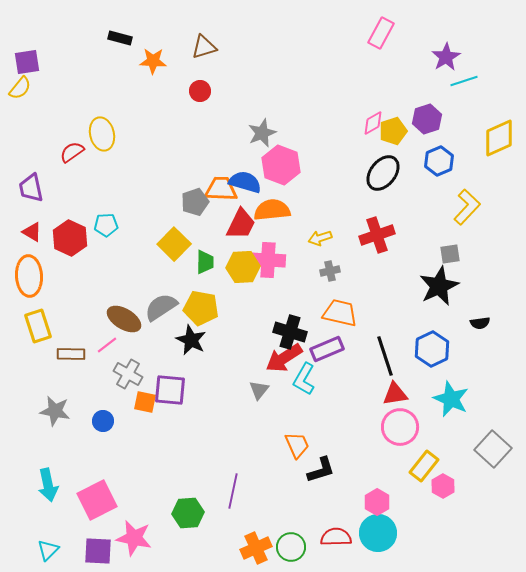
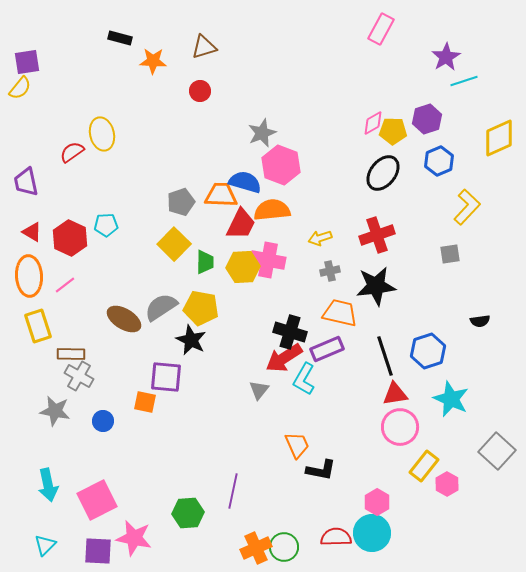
pink rectangle at (381, 33): moved 4 px up
yellow pentagon at (393, 131): rotated 20 degrees clockwise
purple trapezoid at (31, 188): moved 5 px left, 6 px up
orange trapezoid at (221, 189): moved 6 px down
gray pentagon at (195, 202): moved 14 px left
pink cross at (268, 260): rotated 8 degrees clockwise
black star at (439, 286): moved 63 px left; rotated 18 degrees clockwise
black semicircle at (480, 323): moved 2 px up
pink line at (107, 345): moved 42 px left, 60 px up
blue hexagon at (432, 349): moved 4 px left, 2 px down; rotated 8 degrees clockwise
gray cross at (128, 374): moved 49 px left, 2 px down
purple square at (170, 390): moved 4 px left, 13 px up
gray square at (493, 449): moved 4 px right, 2 px down
black L-shape at (321, 470): rotated 28 degrees clockwise
pink hexagon at (443, 486): moved 4 px right, 2 px up
cyan circle at (378, 533): moved 6 px left
green circle at (291, 547): moved 7 px left
cyan triangle at (48, 550): moved 3 px left, 5 px up
